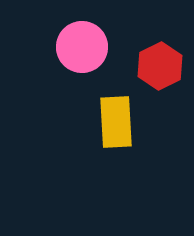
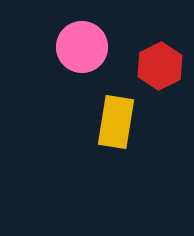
yellow rectangle: rotated 12 degrees clockwise
